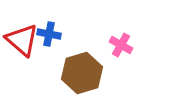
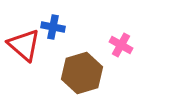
blue cross: moved 4 px right, 7 px up
red triangle: moved 2 px right, 5 px down
